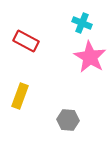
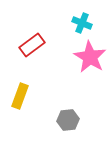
red rectangle: moved 6 px right, 4 px down; rotated 65 degrees counterclockwise
gray hexagon: rotated 10 degrees counterclockwise
